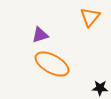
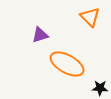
orange triangle: rotated 25 degrees counterclockwise
orange ellipse: moved 15 px right
